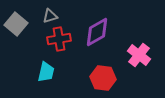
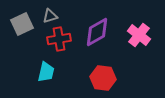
gray square: moved 6 px right; rotated 25 degrees clockwise
pink cross: moved 20 px up
